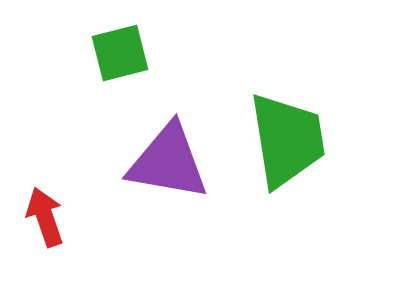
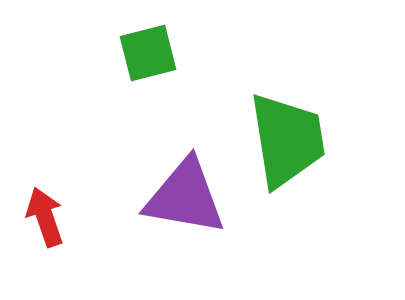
green square: moved 28 px right
purple triangle: moved 17 px right, 35 px down
